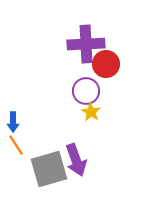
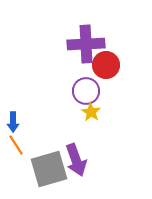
red circle: moved 1 px down
